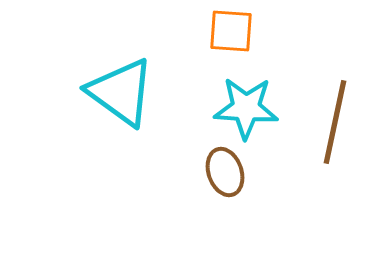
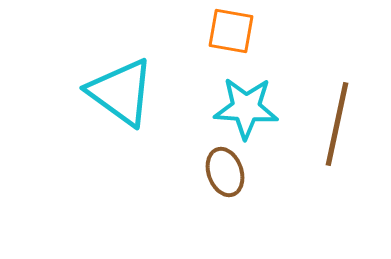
orange square: rotated 6 degrees clockwise
brown line: moved 2 px right, 2 px down
